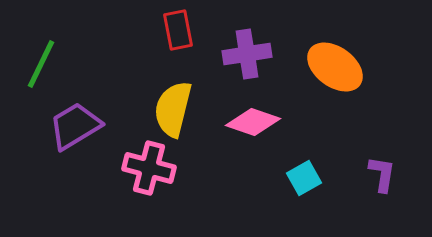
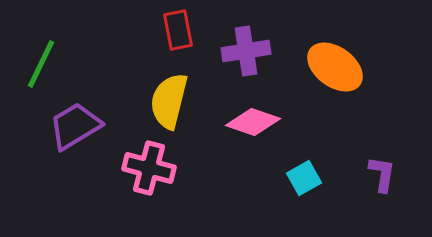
purple cross: moved 1 px left, 3 px up
yellow semicircle: moved 4 px left, 8 px up
